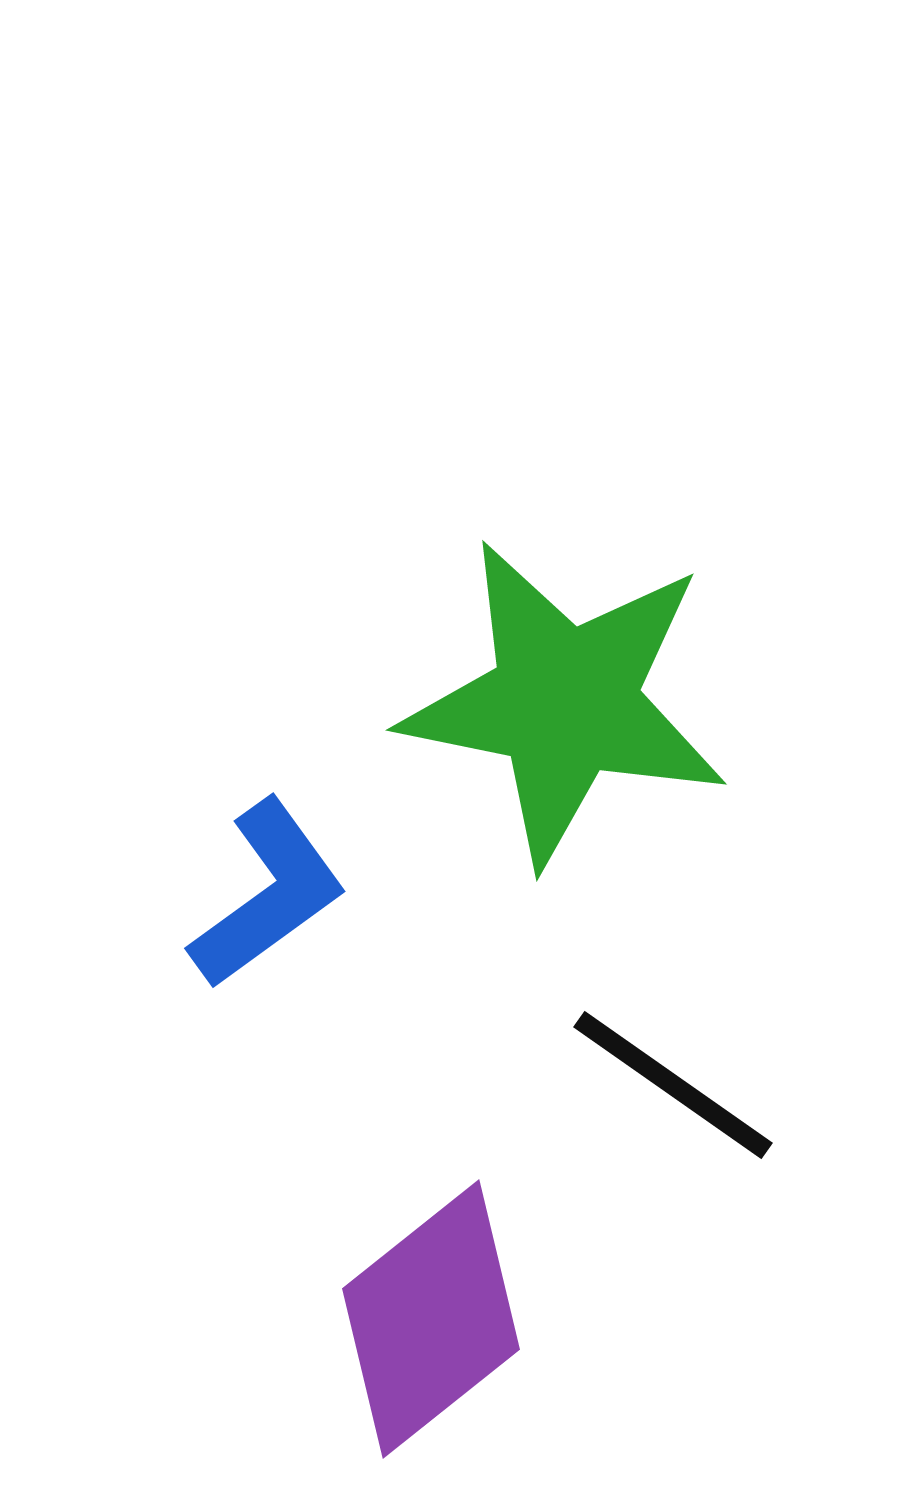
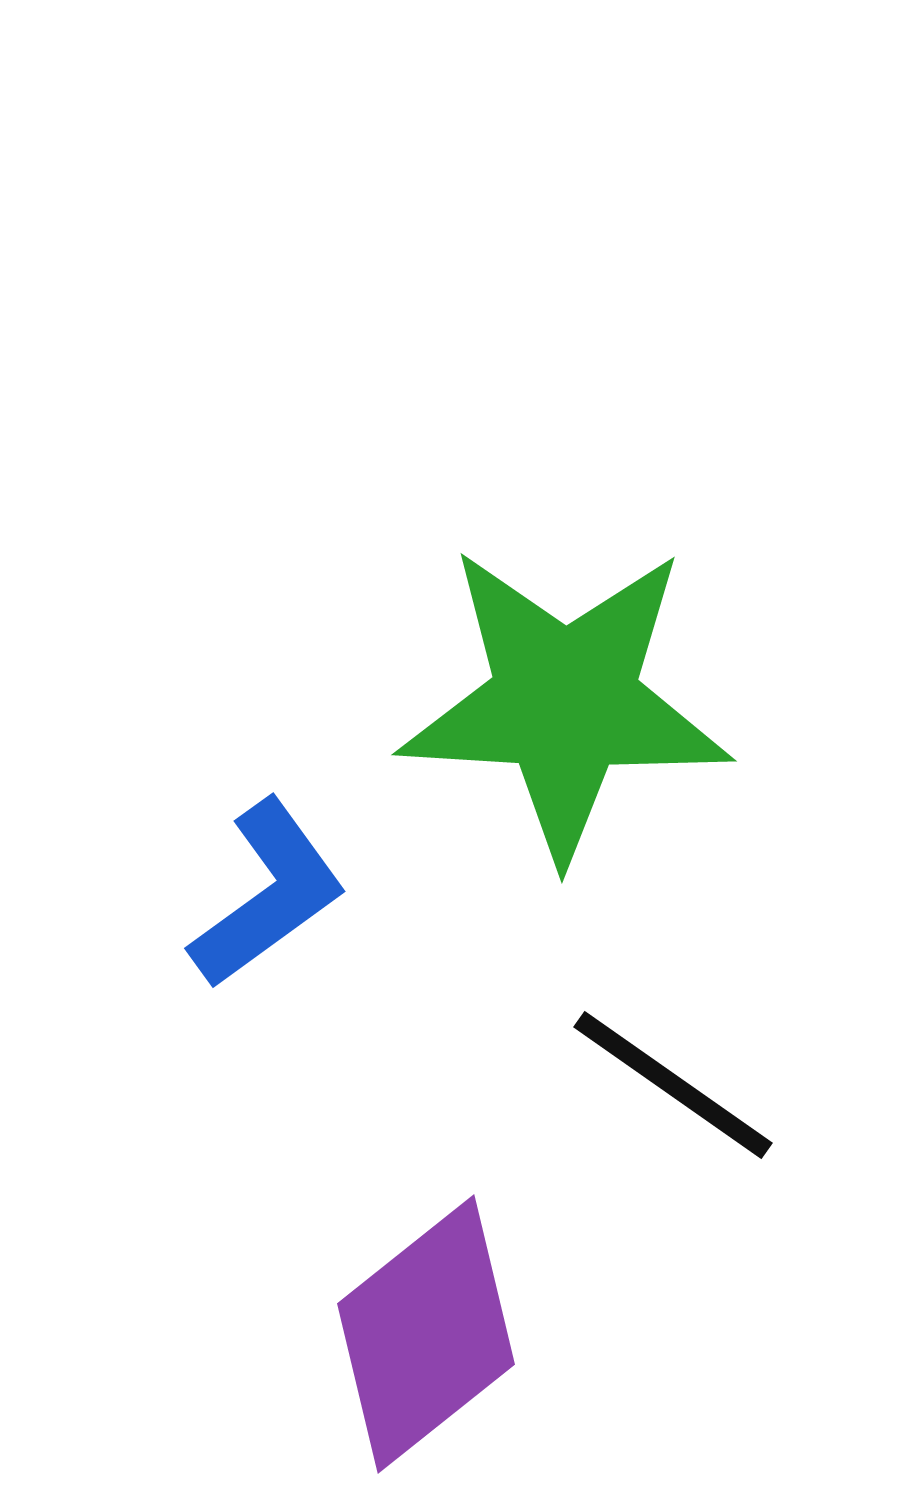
green star: rotated 8 degrees counterclockwise
purple diamond: moved 5 px left, 15 px down
